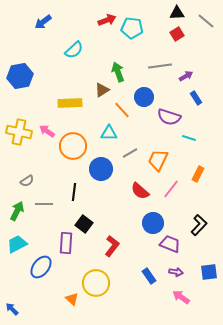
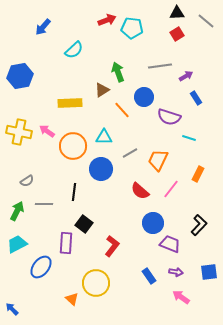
blue arrow at (43, 22): moved 5 px down; rotated 12 degrees counterclockwise
cyan triangle at (109, 133): moved 5 px left, 4 px down
